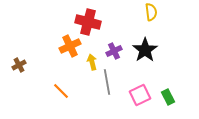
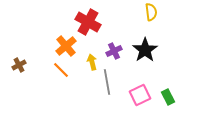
red cross: rotated 15 degrees clockwise
orange cross: moved 4 px left; rotated 15 degrees counterclockwise
orange line: moved 21 px up
